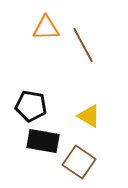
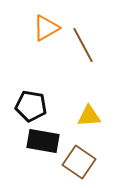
orange triangle: rotated 28 degrees counterclockwise
yellow triangle: rotated 35 degrees counterclockwise
